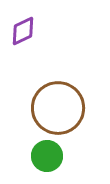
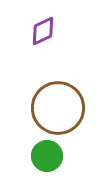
purple diamond: moved 20 px right
